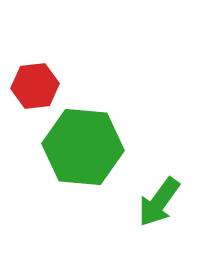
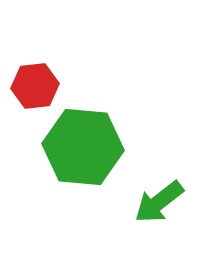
green arrow: rotated 16 degrees clockwise
